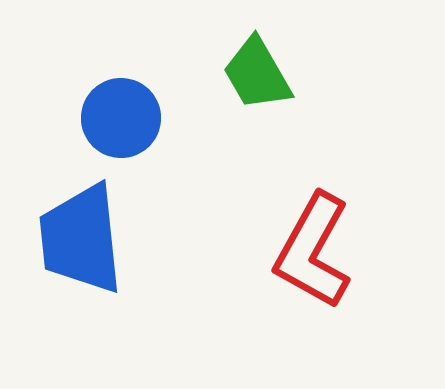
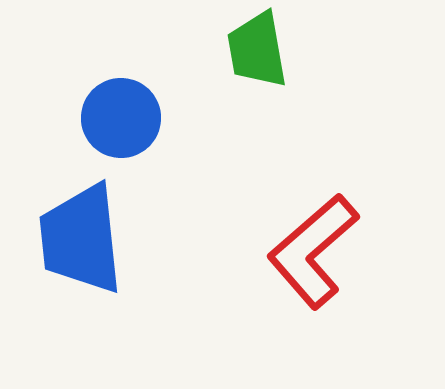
green trapezoid: moved 24 px up; rotated 20 degrees clockwise
red L-shape: rotated 20 degrees clockwise
